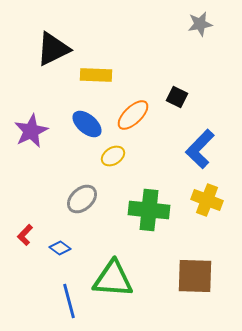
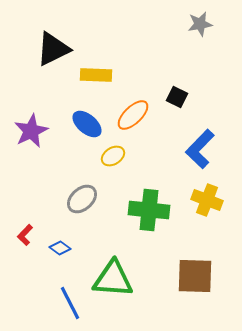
blue line: moved 1 px right, 2 px down; rotated 12 degrees counterclockwise
